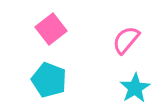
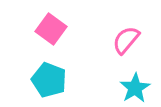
pink square: rotated 16 degrees counterclockwise
